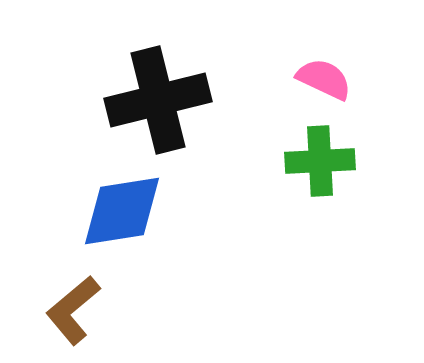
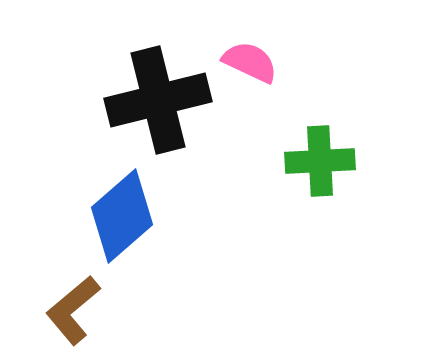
pink semicircle: moved 74 px left, 17 px up
blue diamond: moved 5 px down; rotated 32 degrees counterclockwise
